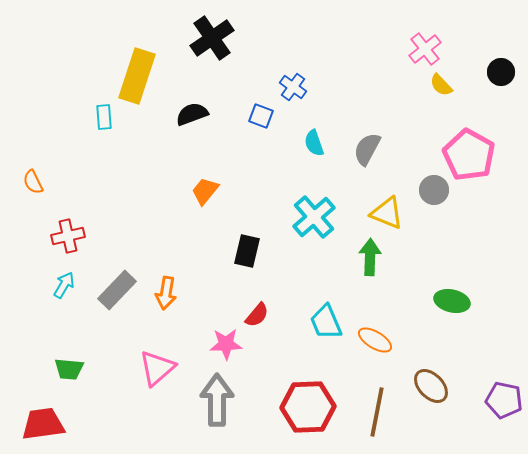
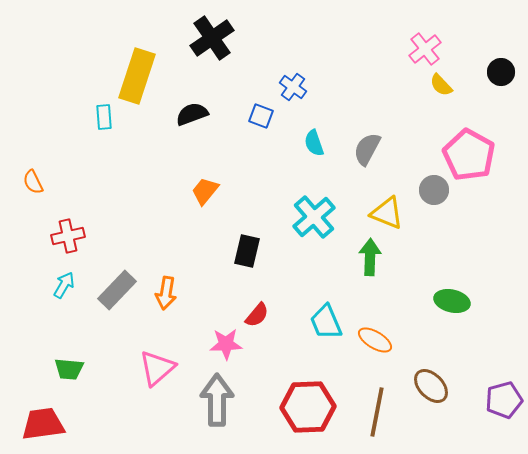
purple pentagon: rotated 27 degrees counterclockwise
